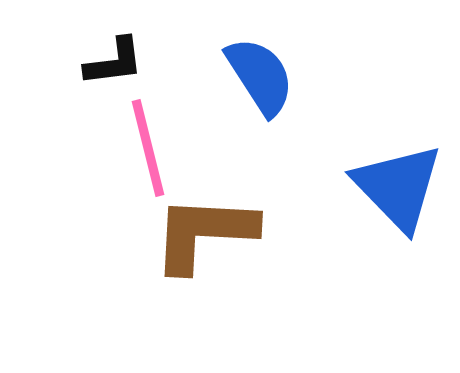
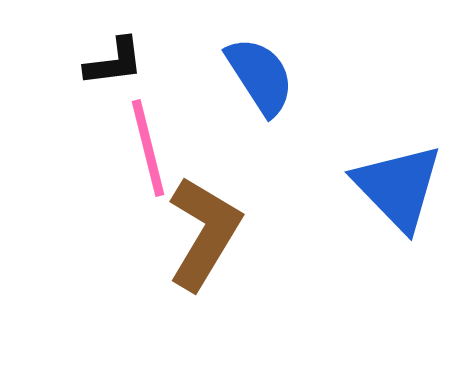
brown L-shape: rotated 118 degrees clockwise
